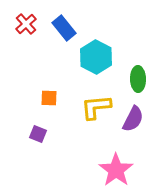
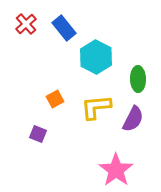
orange square: moved 6 px right, 1 px down; rotated 30 degrees counterclockwise
